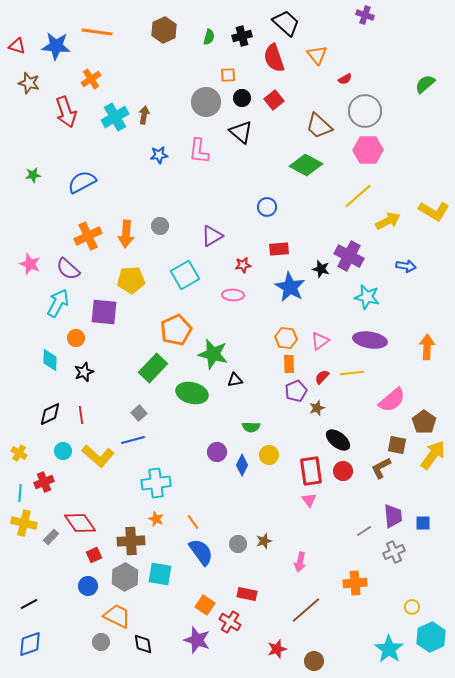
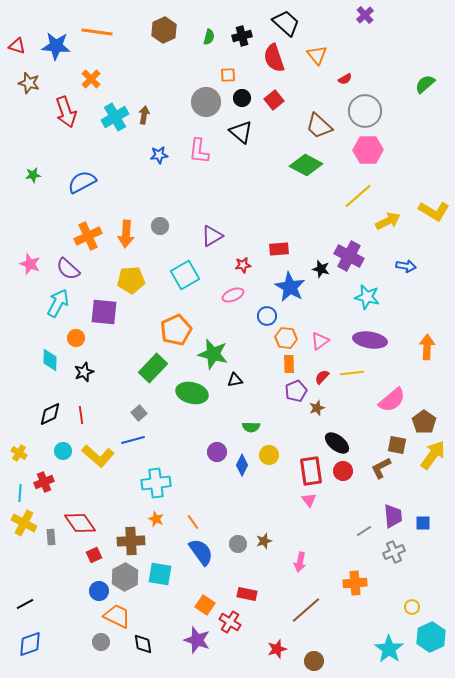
purple cross at (365, 15): rotated 30 degrees clockwise
orange cross at (91, 79): rotated 12 degrees counterclockwise
blue circle at (267, 207): moved 109 px down
pink ellipse at (233, 295): rotated 25 degrees counterclockwise
black ellipse at (338, 440): moved 1 px left, 3 px down
yellow cross at (24, 523): rotated 15 degrees clockwise
gray rectangle at (51, 537): rotated 49 degrees counterclockwise
blue circle at (88, 586): moved 11 px right, 5 px down
black line at (29, 604): moved 4 px left
